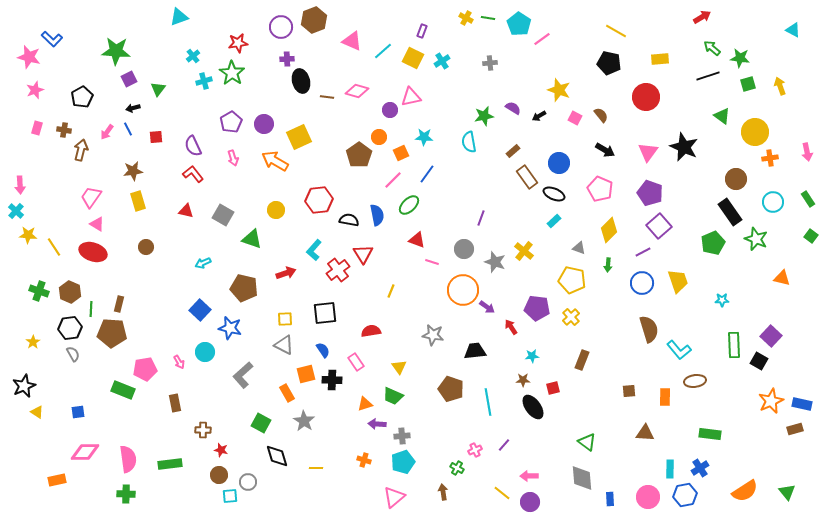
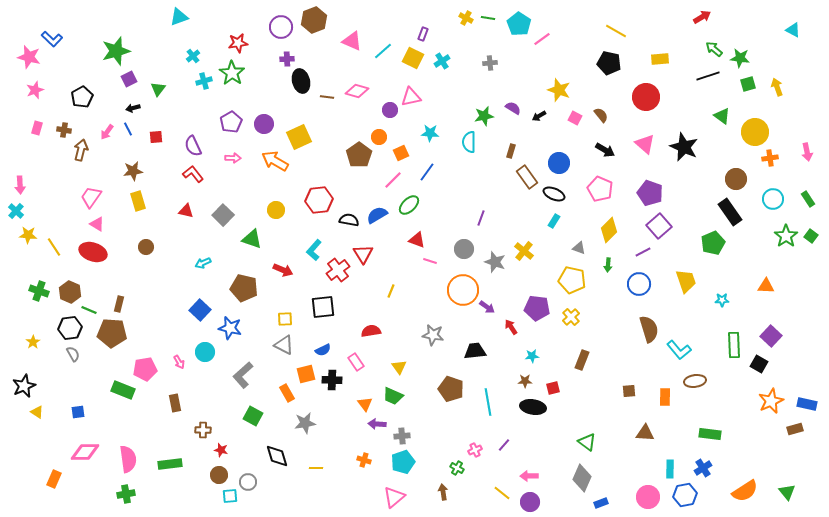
purple rectangle at (422, 31): moved 1 px right, 3 px down
green arrow at (712, 48): moved 2 px right, 1 px down
green star at (116, 51): rotated 20 degrees counterclockwise
yellow arrow at (780, 86): moved 3 px left, 1 px down
cyan star at (424, 137): moved 6 px right, 4 px up
cyan semicircle at (469, 142): rotated 10 degrees clockwise
brown rectangle at (513, 151): moved 2 px left; rotated 32 degrees counterclockwise
pink triangle at (648, 152): moved 3 px left, 8 px up; rotated 25 degrees counterclockwise
pink arrow at (233, 158): rotated 70 degrees counterclockwise
blue line at (427, 174): moved 2 px up
cyan circle at (773, 202): moved 3 px up
gray square at (223, 215): rotated 15 degrees clockwise
blue semicircle at (377, 215): rotated 110 degrees counterclockwise
cyan rectangle at (554, 221): rotated 16 degrees counterclockwise
green star at (756, 239): moved 30 px right, 3 px up; rotated 15 degrees clockwise
pink line at (432, 262): moved 2 px left, 1 px up
red arrow at (286, 273): moved 3 px left, 3 px up; rotated 42 degrees clockwise
orange triangle at (782, 278): moved 16 px left, 8 px down; rotated 12 degrees counterclockwise
yellow trapezoid at (678, 281): moved 8 px right
blue circle at (642, 283): moved 3 px left, 1 px down
green line at (91, 309): moved 2 px left, 1 px down; rotated 70 degrees counterclockwise
black square at (325, 313): moved 2 px left, 6 px up
blue semicircle at (323, 350): rotated 98 degrees clockwise
black square at (759, 361): moved 3 px down
brown star at (523, 380): moved 2 px right, 1 px down
orange triangle at (365, 404): rotated 49 degrees counterclockwise
blue rectangle at (802, 404): moved 5 px right
black ellipse at (533, 407): rotated 45 degrees counterclockwise
gray star at (304, 421): moved 1 px right, 2 px down; rotated 30 degrees clockwise
green square at (261, 423): moved 8 px left, 7 px up
blue cross at (700, 468): moved 3 px right
gray diamond at (582, 478): rotated 28 degrees clockwise
orange rectangle at (57, 480): moved 3 px left, 1 px up; rotated 54 degrees counterclockwise
green cross at (126, 494): rotated 12 degrees counterclockwise
blue rectangle at (610, 499): moved 9 px left, 4 px down; rotated 72 degrees clockwise
